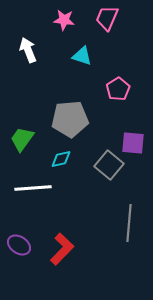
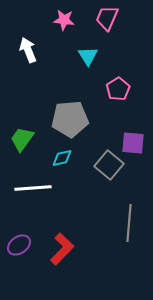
cyan triangle: moved 6 px right; rotated 40 degrees clockwise
cyan diamond: moved 1 px right, 1 px up
purple ellipse: rotated 70 degrees counterclockwise
